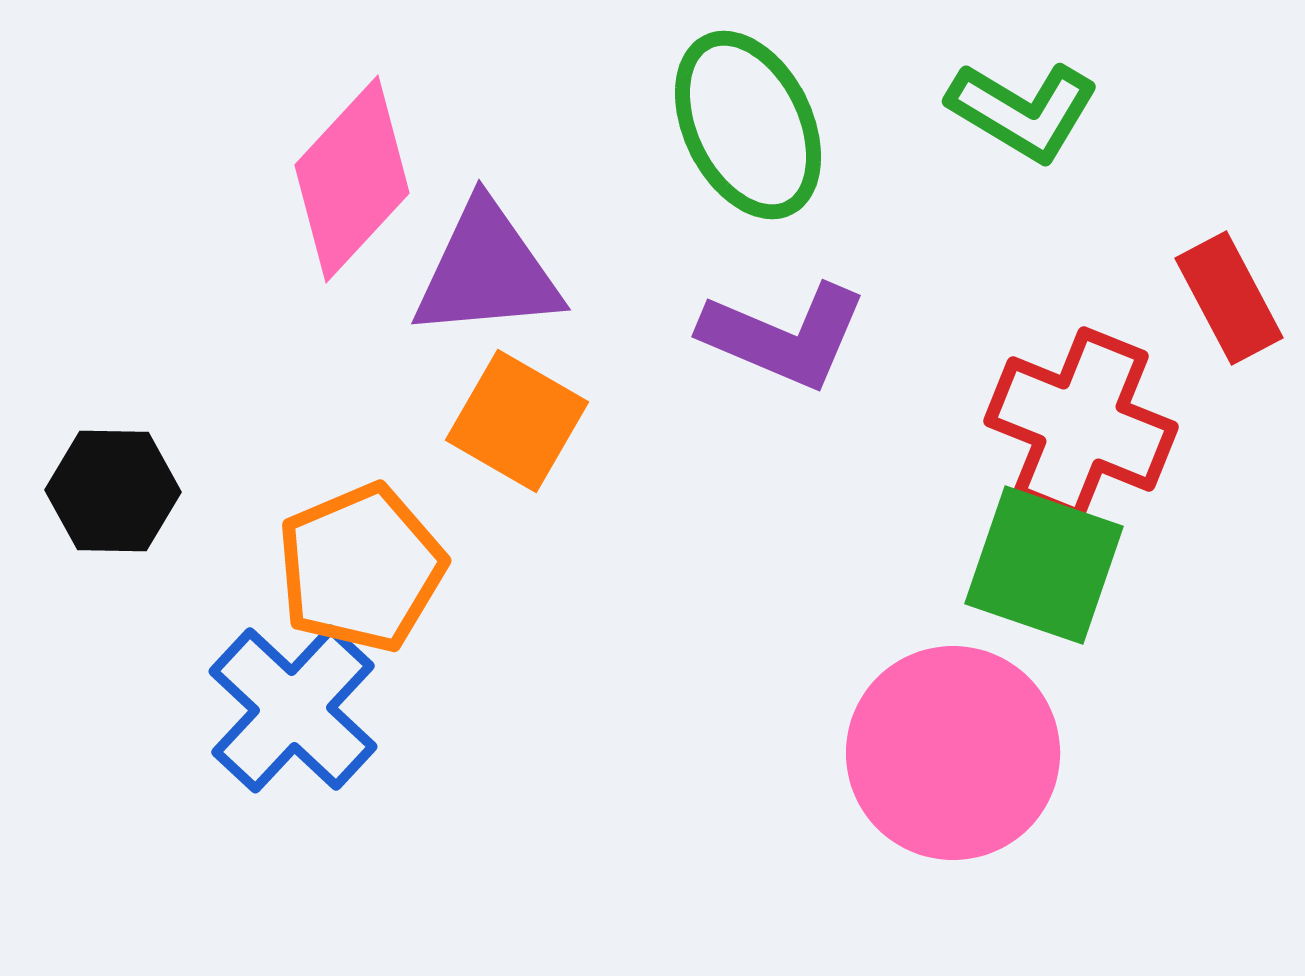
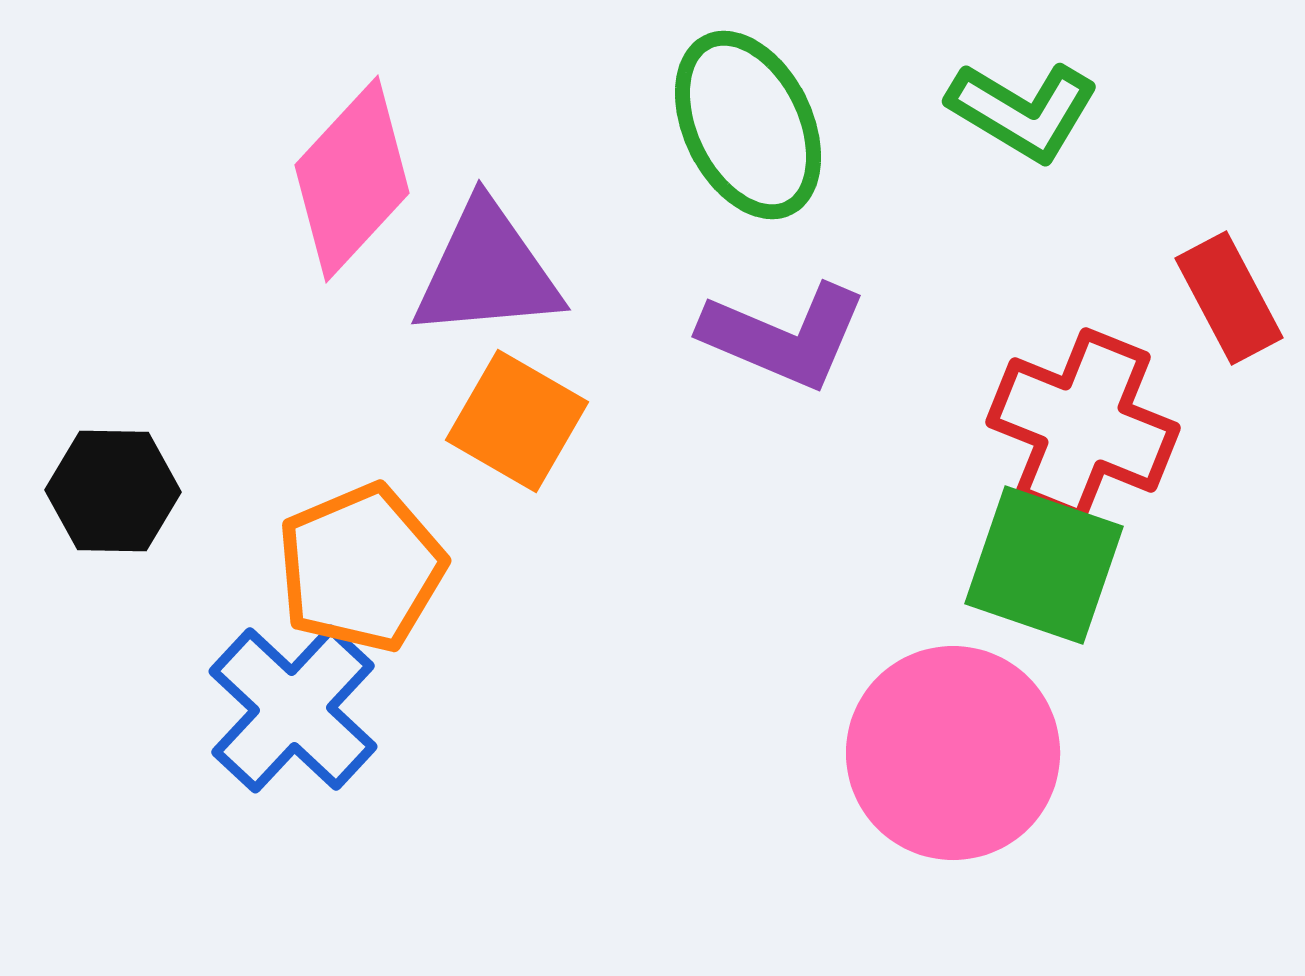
red cross: moved 2 px right, 1 px down
